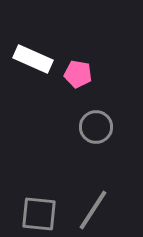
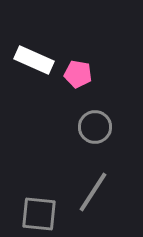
white rectangle: moved 1 px right, 1 px down
gray circle: moved 1 px left
gray line: moved 18 px up
